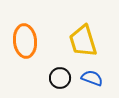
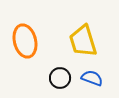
orange ellipse: rotated 8 degrees counterclockwise
